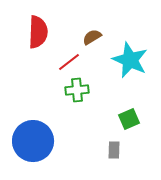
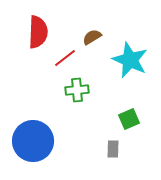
red line: moved 4 px left, 4 px up
gray rectangle: moved 1 px left, 1 px up
